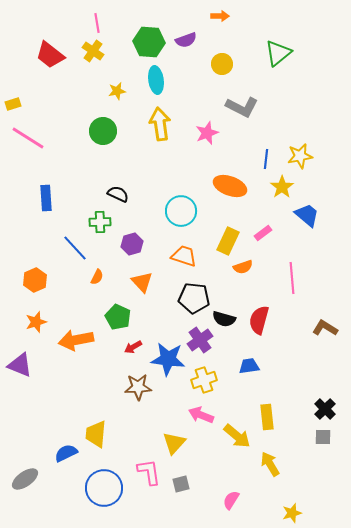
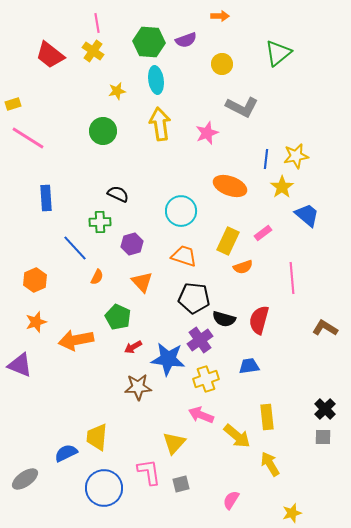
yellow star at (300, 156): moved 4 px left
yellow cross at (204, 380): moved 2 px right, 1 px up
yellow trapezoid at (96, 434): moved 1 px right, 3 px down
